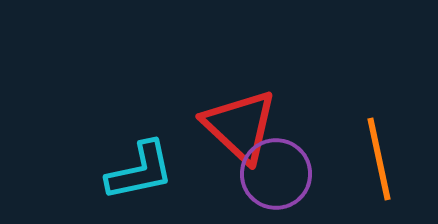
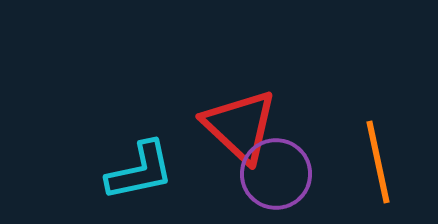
orange line: moved 1 px left, 3 px down
